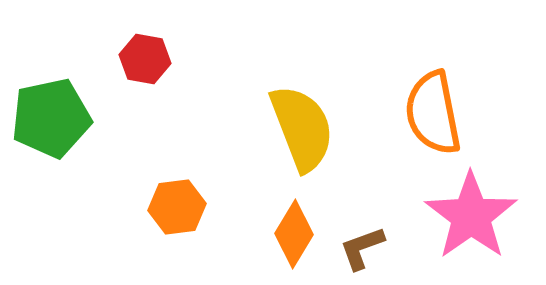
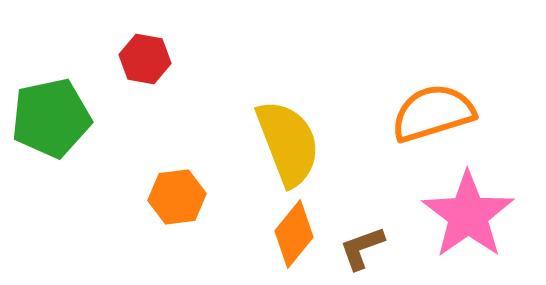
orange semicircle: rotated 84 degrees clockwise
yellow semicircle: moved 14 px left, 15 px down
orange hexagon: moved 10 px up
pink star: moved 3 px left, 1 px up
orange diamond: rotated 8 degrees clockwise
